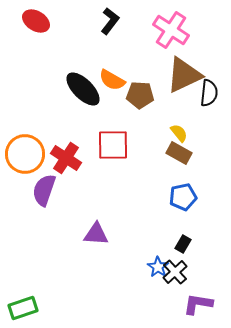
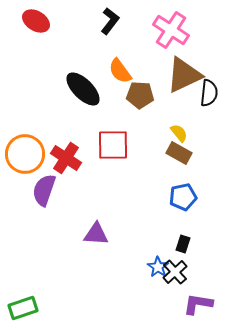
orange semicircle: moved 8 px right, 9 px up; rotated 24 degrees clockwise
black rectangle: rotated 12 degrees counterclockwise
